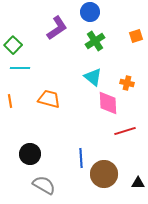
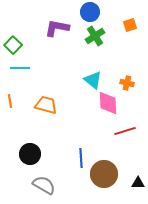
purple L-shape: rotated 135 degrees counterclockwise
orange square: moved 6 px left, 11 px up
green cross: moved 5 px up
cyan triangle: moved 3 px down
orange trapezoid: moved 3 px left, 6 px down
